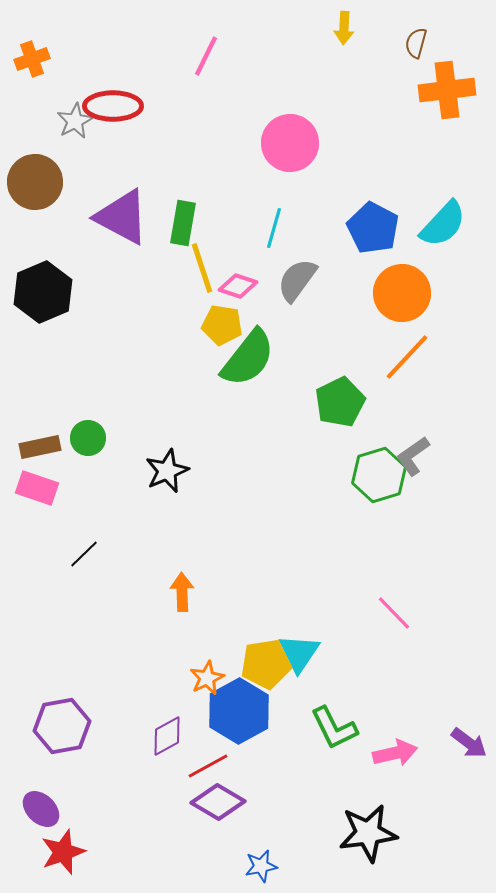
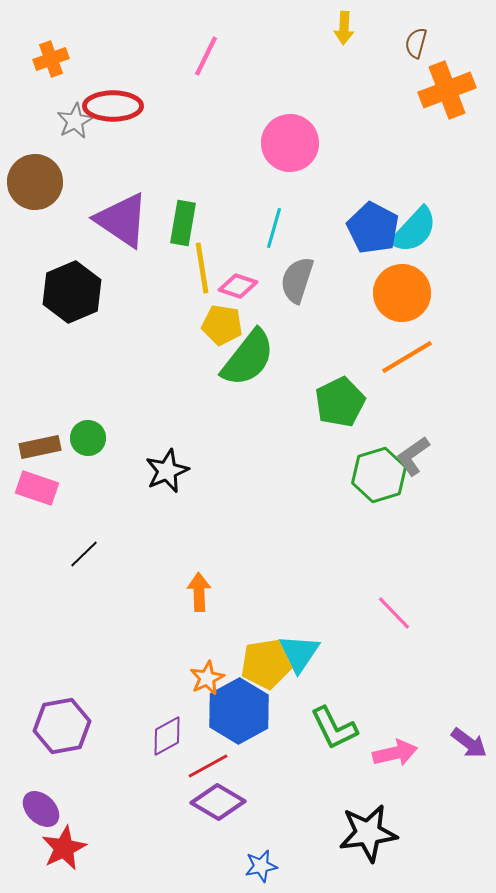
orange cross at (32, 59): moved 19 px right
orange cross at (447, 90): rotated 14 degrees counterclockwise
purple triangle at (122, 217): moved 3 px down; rotated 6 degrees clockwise
cyan semicircle at (443, 224): moved 29 px left, 6 px down
yellow line at (202, 268): rotated 9 degrees clockwise
gray semicircle at (297, 280): rotated 18 degrees counterclockwise
black hexagon at (43, 292): moved 29 px right
orange line at (407, 357): rotated 16 degrees clockwise
orange arrow at (182, 592): moved 17 px right
red star at (63, 852): moved 1 px right, 4 px up; rotated 6 degrees counterclockwise
